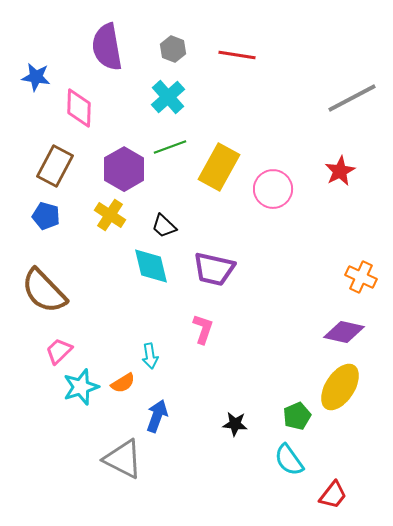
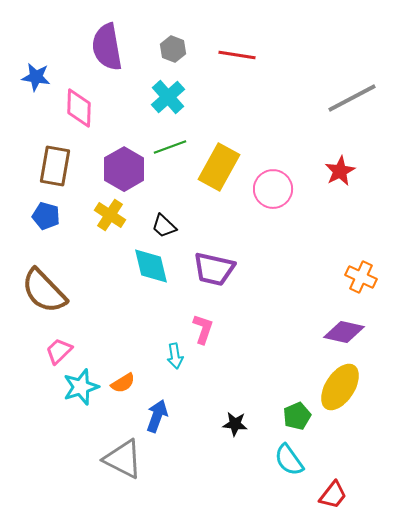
brown rectangle: rotated 18 degrees counterclockwise
cyan arrow: moved 25 px right
